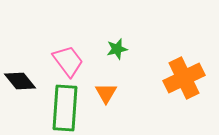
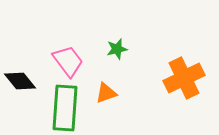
orange triangle: rotated 40 degrees clockwise
